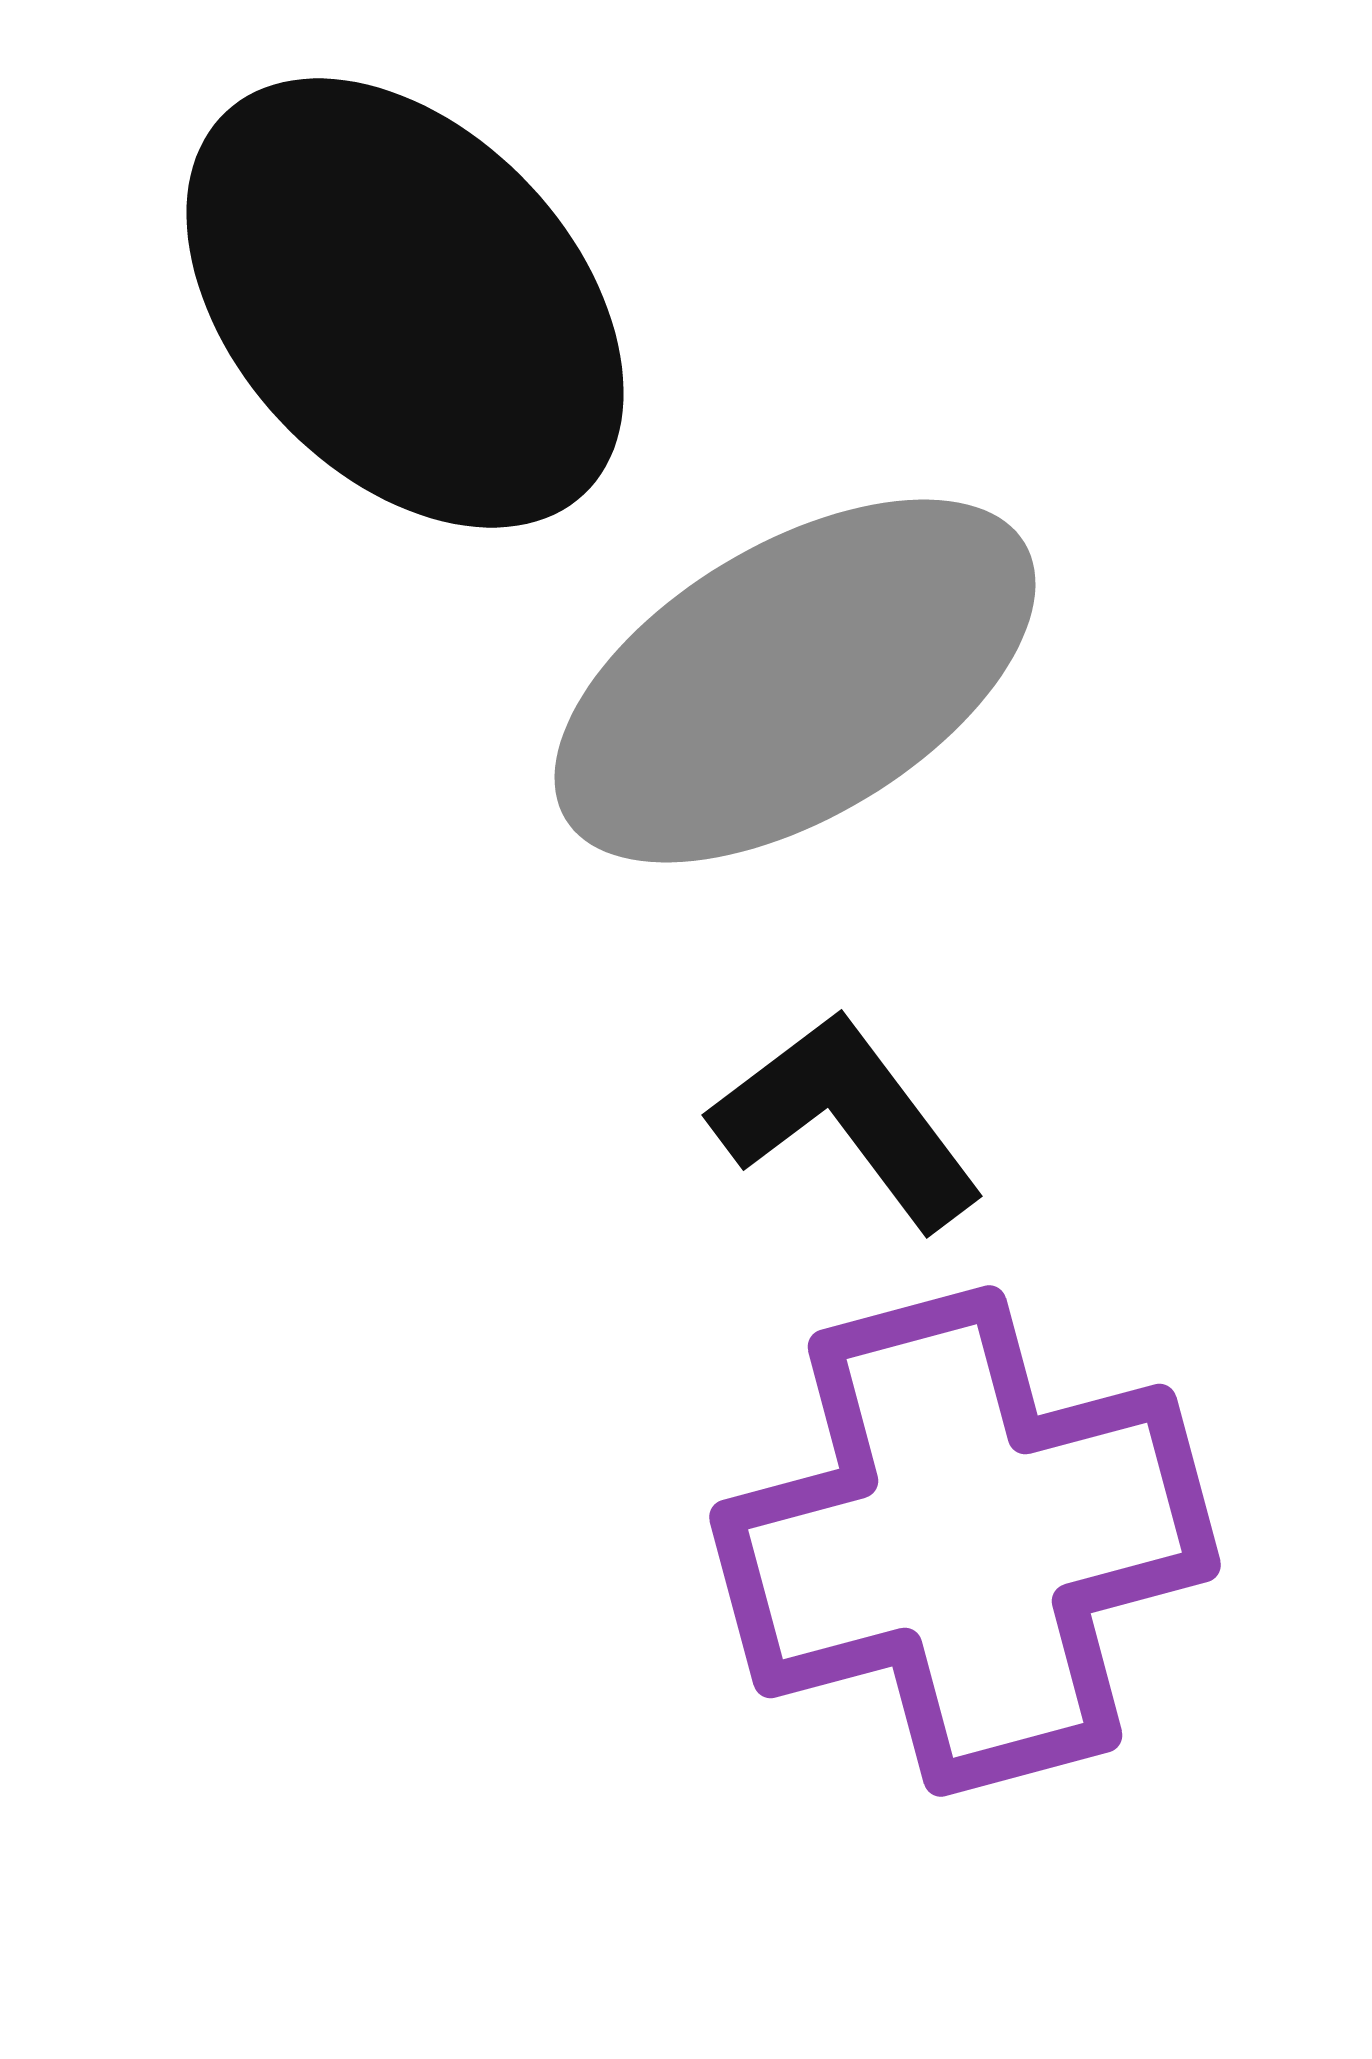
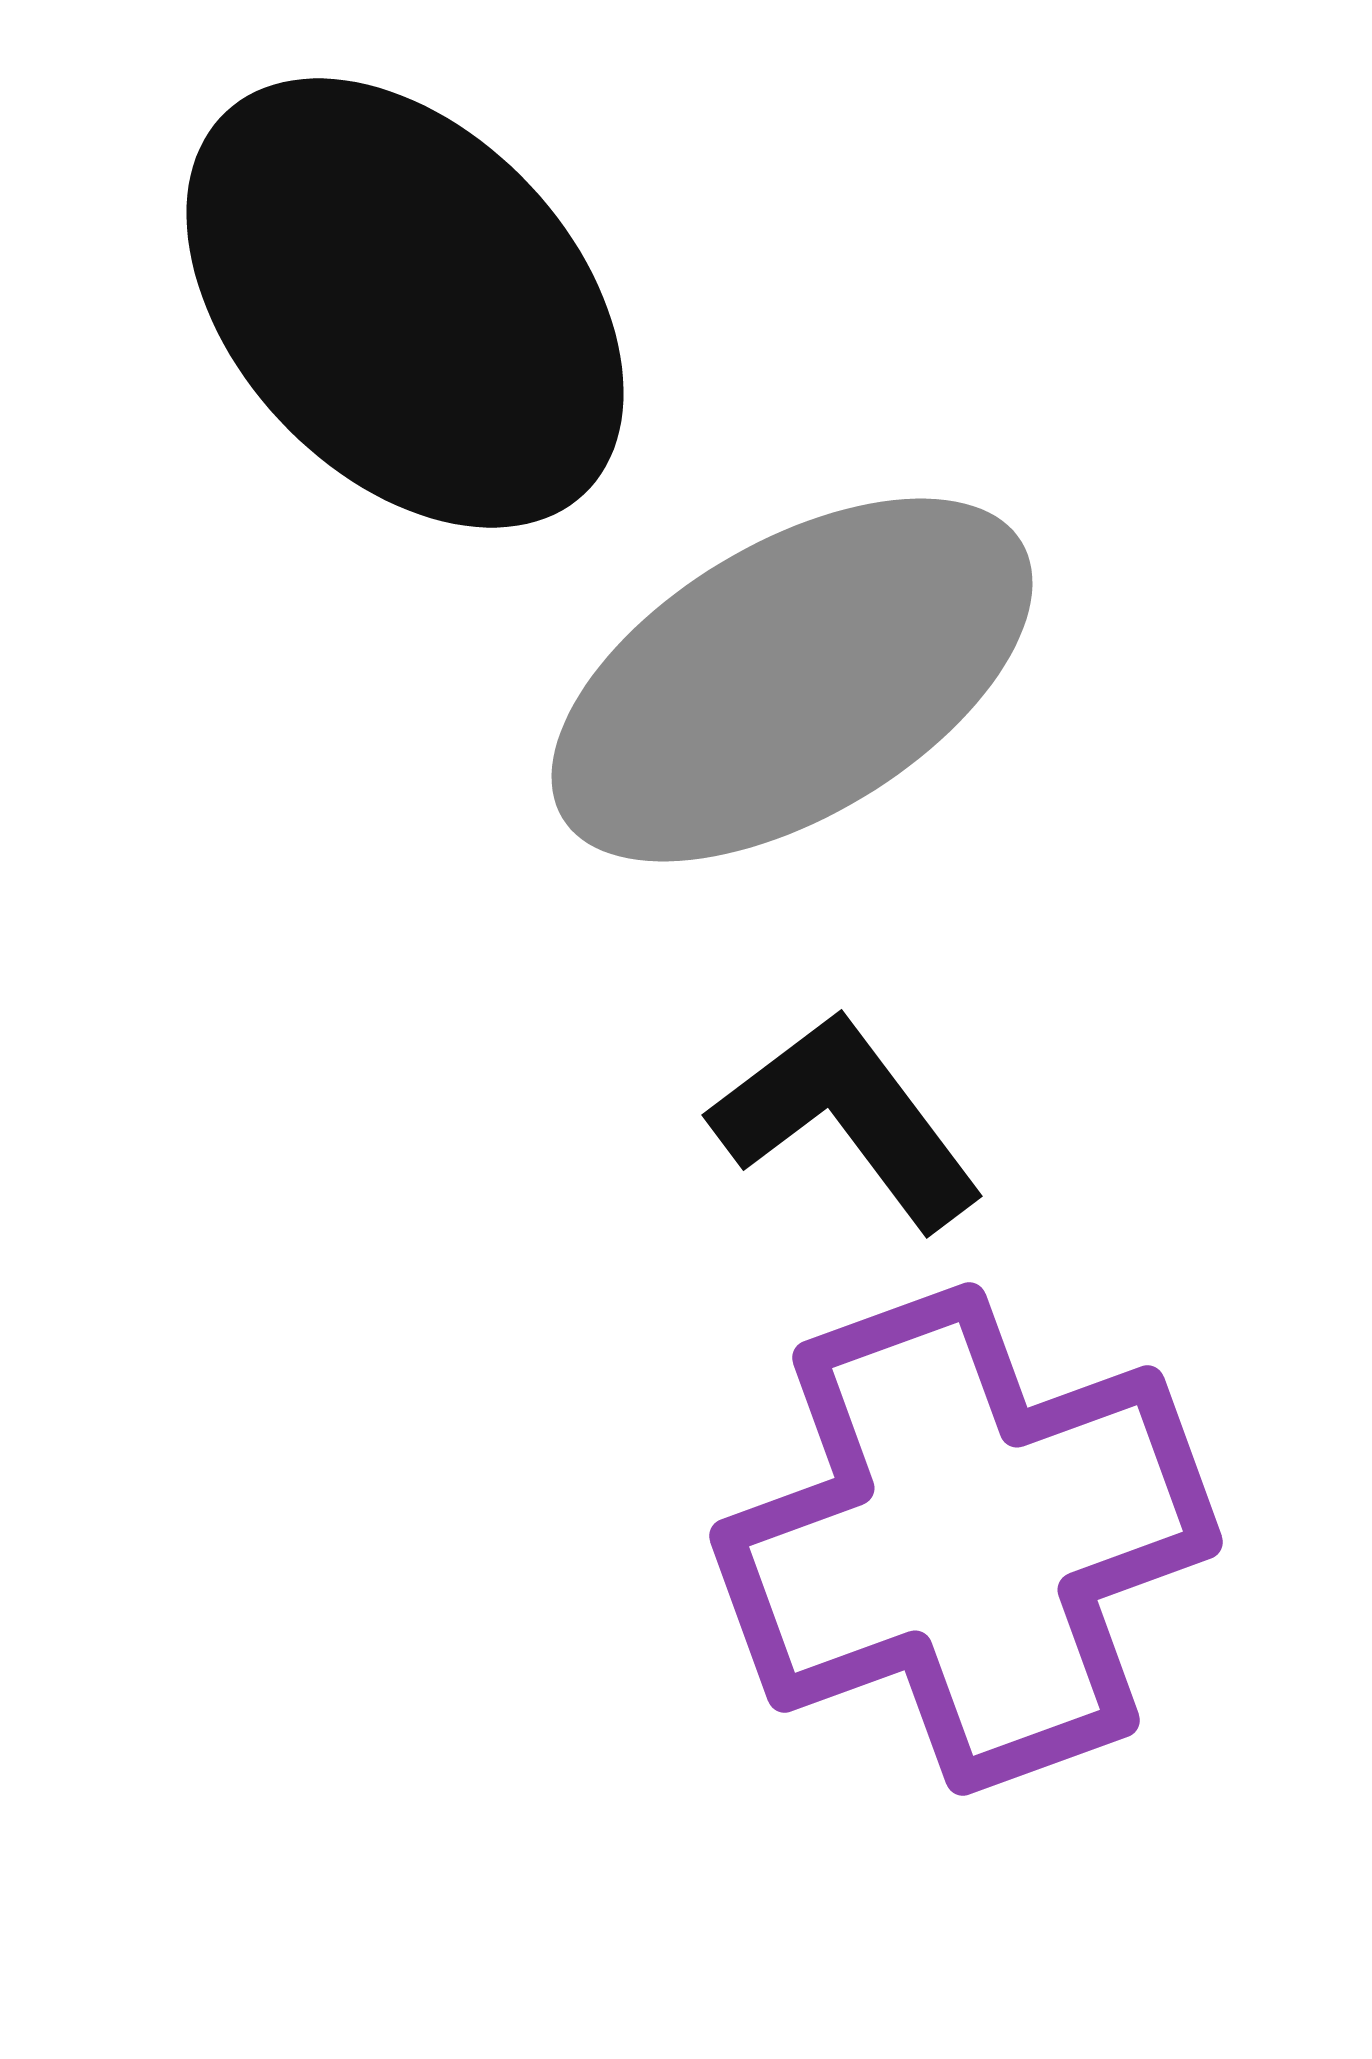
gray ellipse: moved 3 px left, 1 px up
purple cross: moved 1 px right, 2 px up; rotated 5 degrees counterclockwise
